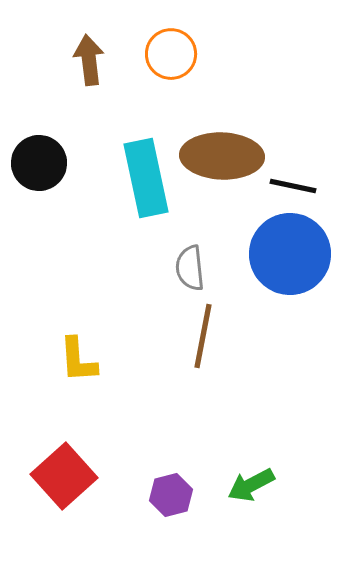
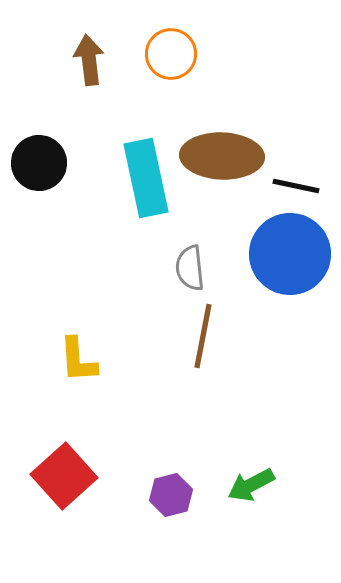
black line: moved 3 px right
